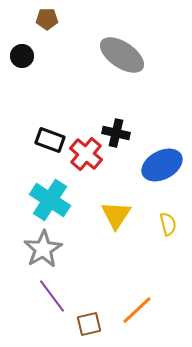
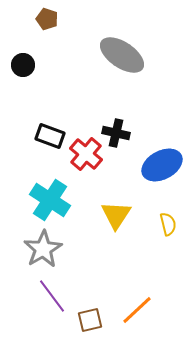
brown pentagon: rotated 20 degrees clockwise
black circle: moved 1 px right, 9 px down
black rectangle: moved 4 px up
brown square: moved 1 px right, 4 px up
